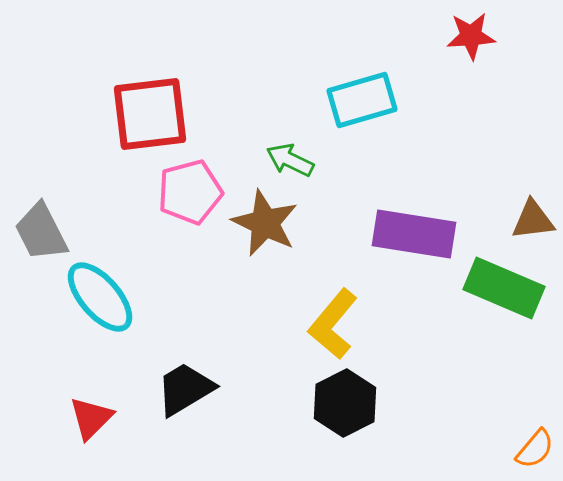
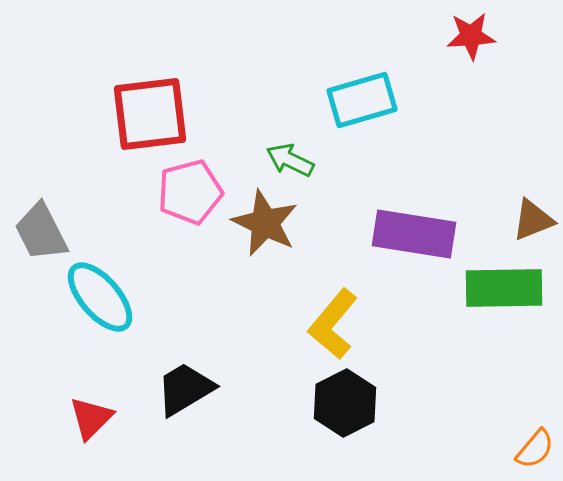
brown triangle: rotated 15 degrees counterclockwise
green rectangle: rotated 24 degrees counterclockwise
